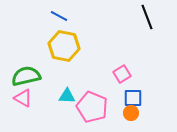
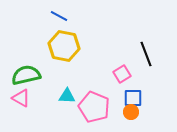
black line: moved 1 px left, 37 px down
green semicircle: moved 1 px up
pink triangle: moved 2 px left
pink pentagon: moved 2 px right
orange circle: moved 1 px up
